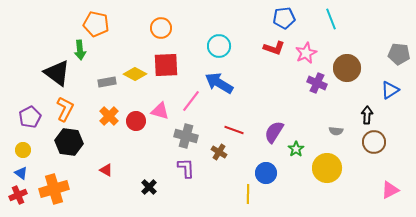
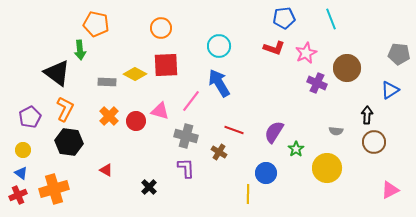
gray rectangle at (107, 82): rotated 12 degrees clockwise
blue arrow at (219, 83): rotated 28 degrees clockwise
